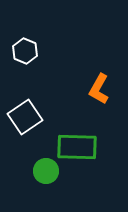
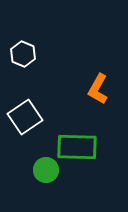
white hexagon: moved 2 px left, 3 px down
orange L-shape: moved 1 px left
green circle: moved 1 px up
